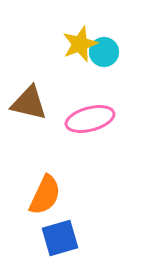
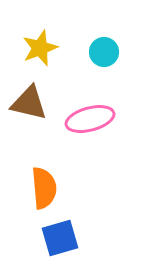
yellow star: moved 40 px left, 4 px down
orange semicircle: moved 1 px left, 7 px up; rotated 30 degrees counterclockwise
